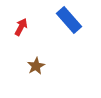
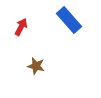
brown star: rotated 30 degrees counterclockwise
